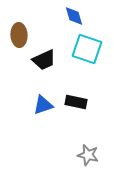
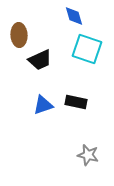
black trapezoid: moved 4 px left
